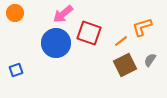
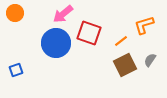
orange L-shape: moved 2 px right, 2 px up
